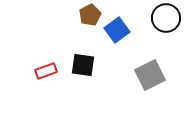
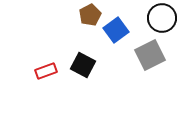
black circle: moved 4 px left
blue square: moved 1 px left
black square: rotated 20 degrees clockwise
gray square: moved 20 px up
